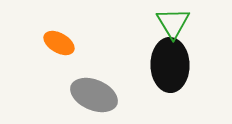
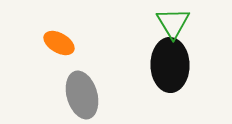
gray ellipse: moved 12 px left; rotated 51 degrees clockwise
